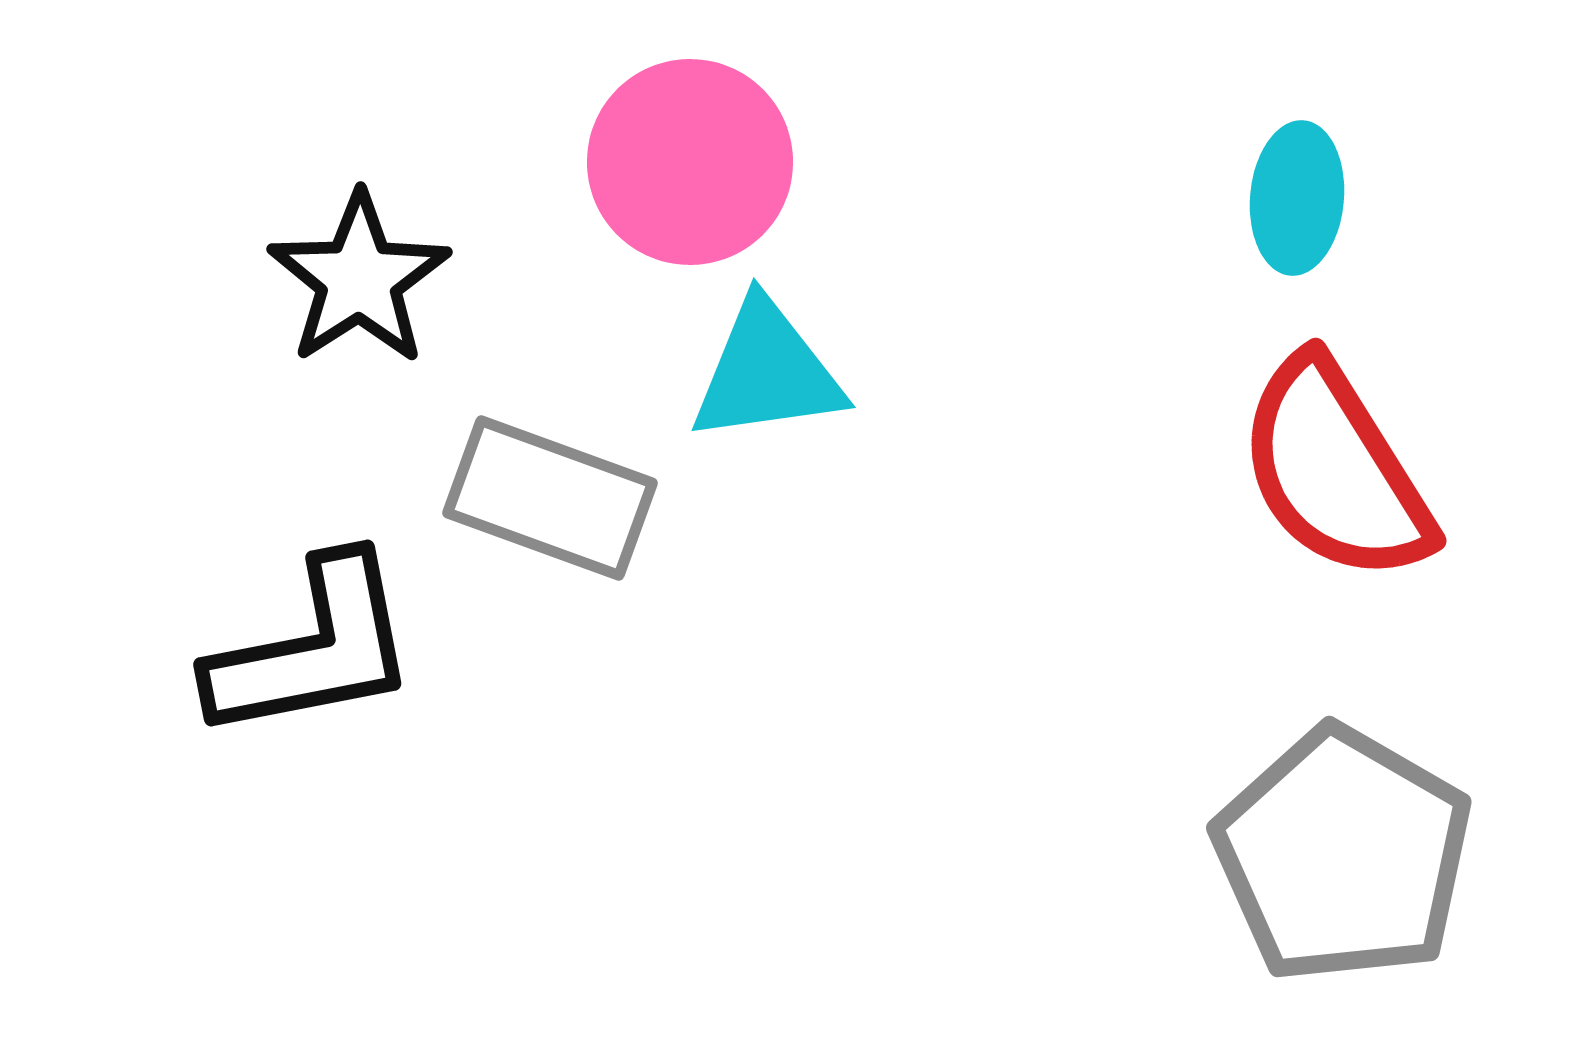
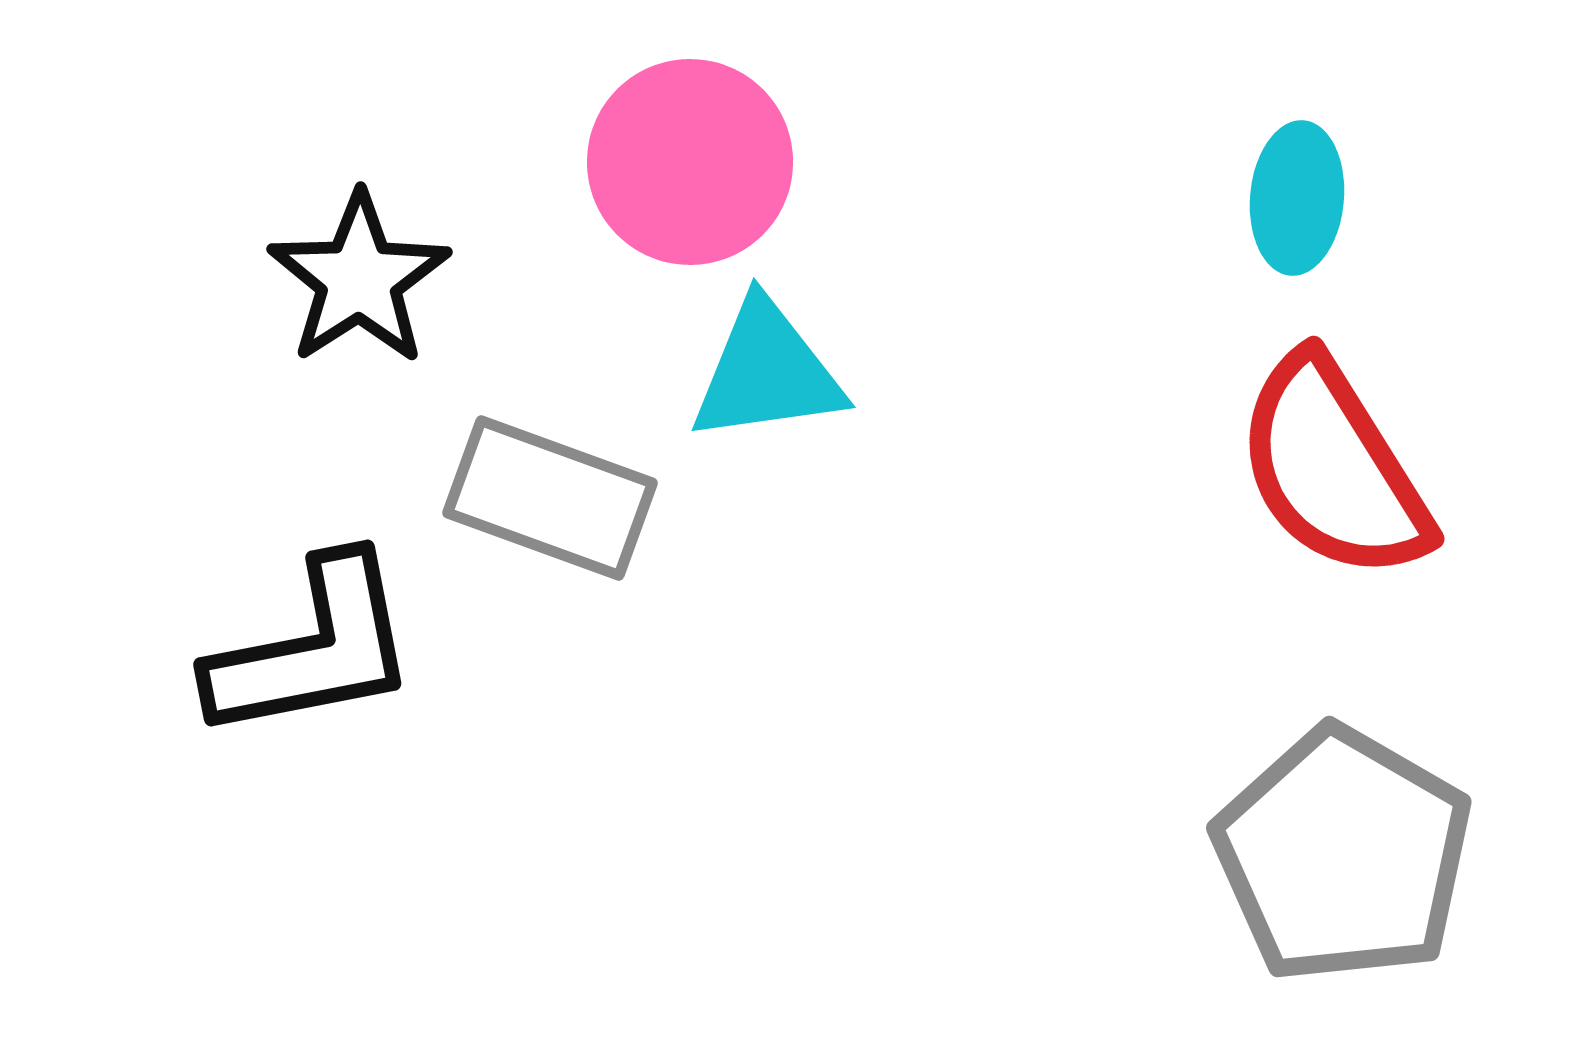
red semicircle: moved 2 px left, 2 px up
